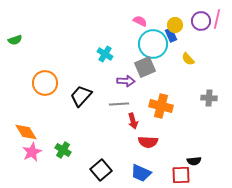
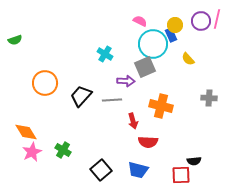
gray line: moved 7 px left, 4 px up
blue trapezoid: moved 3 px left, 3 px up; rotated 10 degrees counterclockwise
